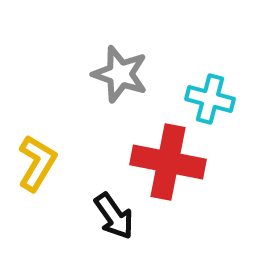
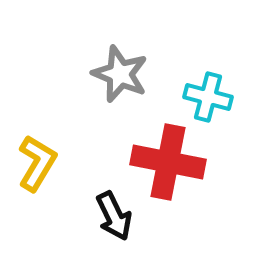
gray star: rotated 4 degrees clockwise
cyan cross: moved 2 px left, 2 px up
black arrow: rotated 9 degrees clockwise
